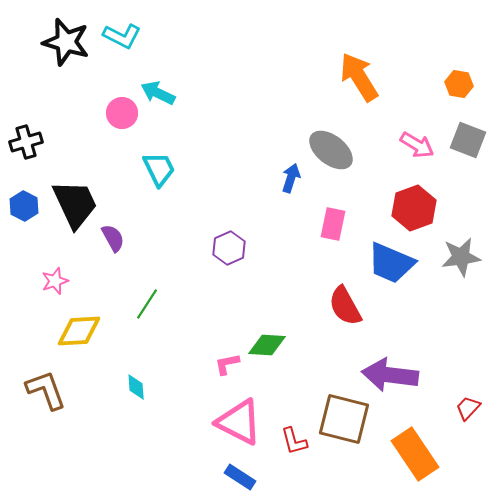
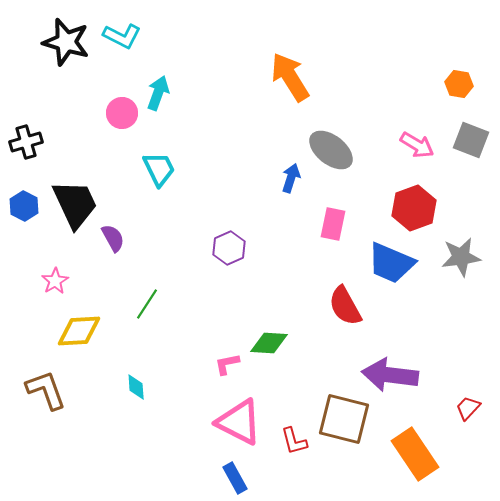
orange arrow: moved 69 px left
cyan arrow: rotated 84 degrees clockwise
gray square: moved 3 px right
pink star: rotated 12 degrees counterclockwise
green diamond: moved 2 px right, 2 px up
blue rectangle: moved 5 px left, 1 px down; rotated 28 degrees clockwise
